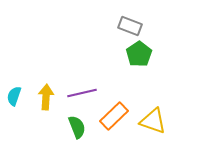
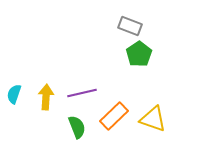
cyan semicircle: moved 2 px up
yellow triangle: moved 2 px up
